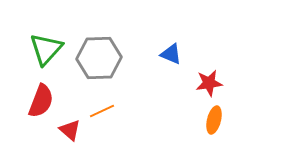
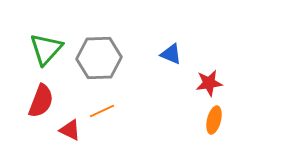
red triangle: rotated 15 degrees counterclockwise
